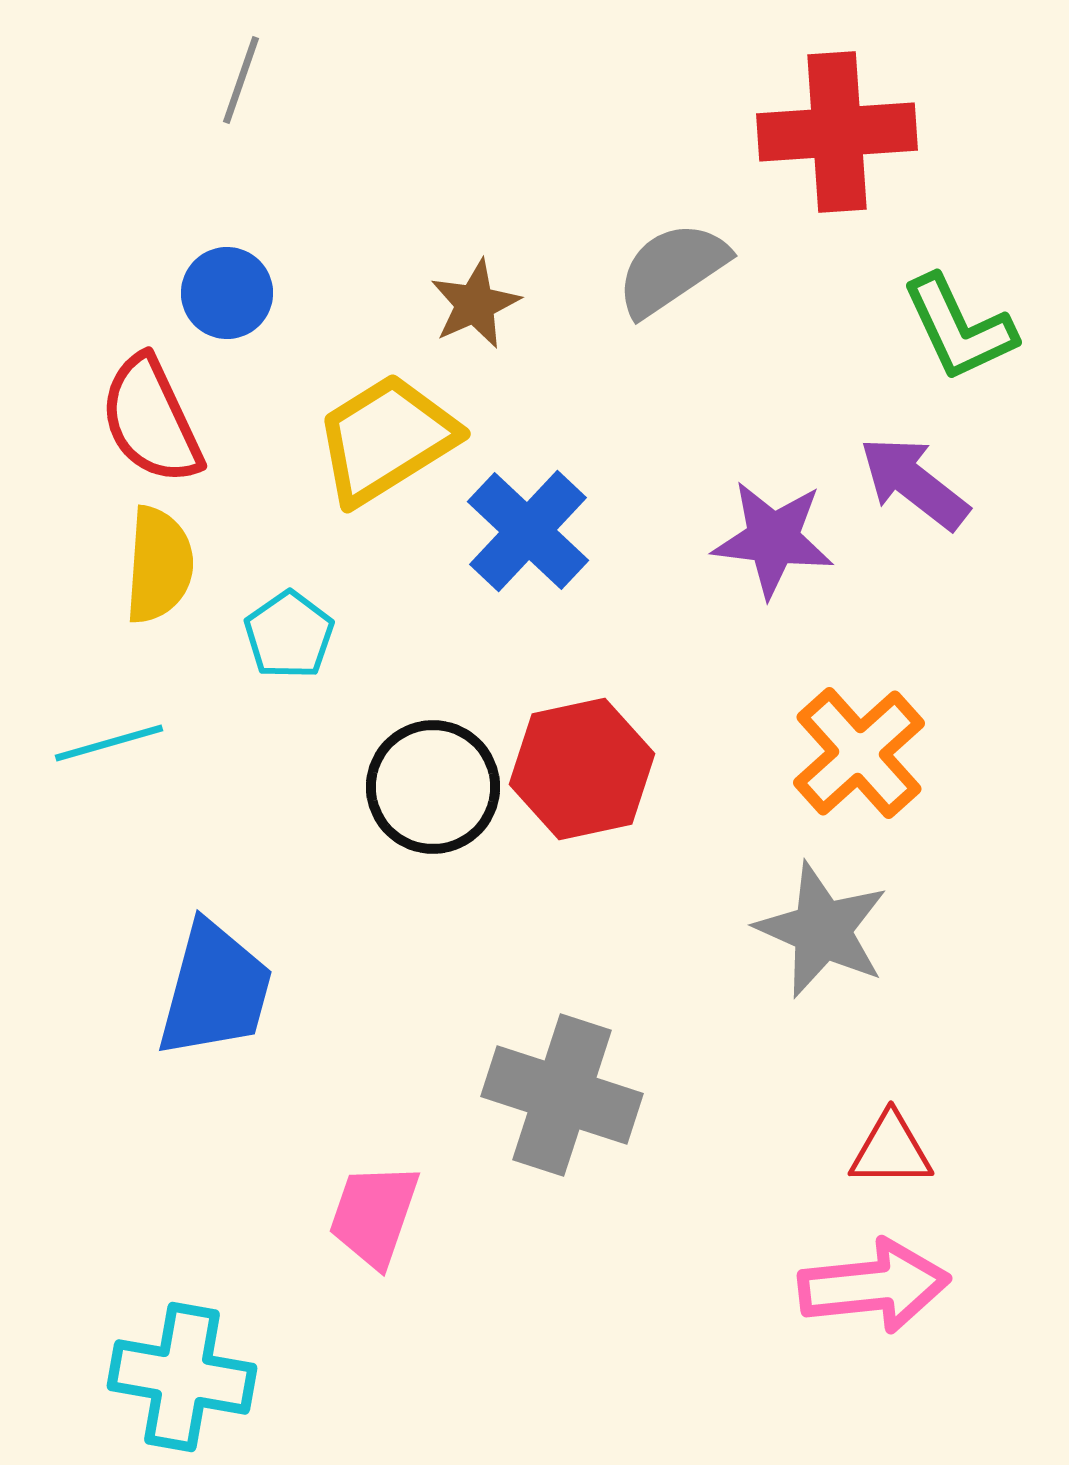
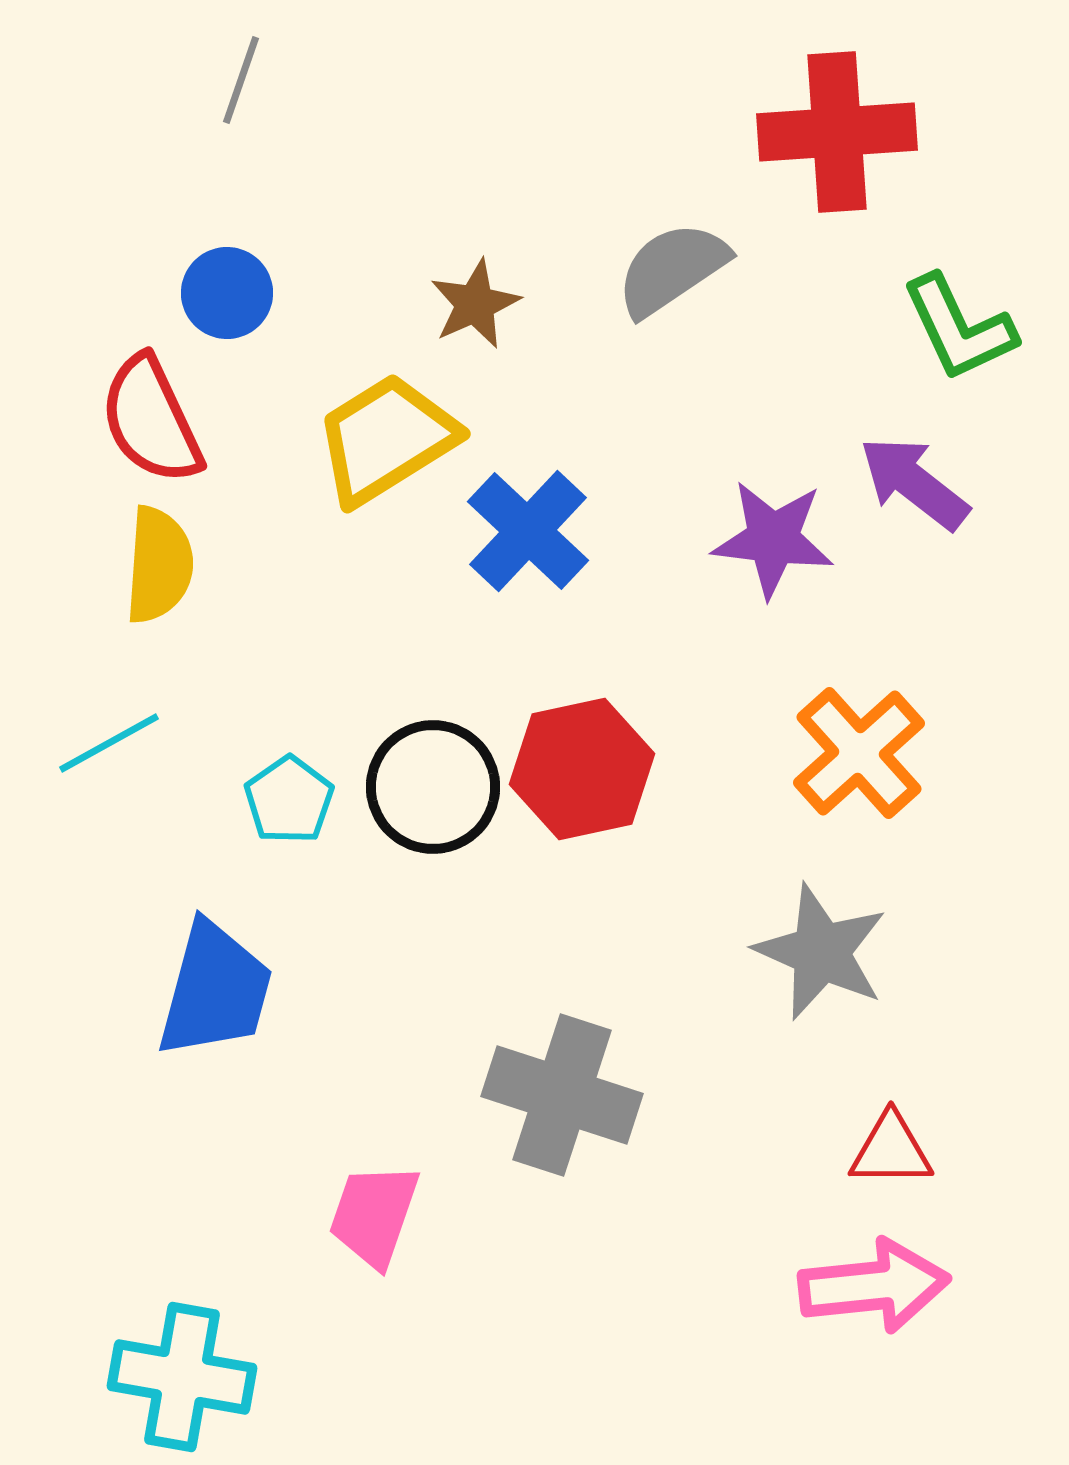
cyan pentagon: moved 165 px down
cyan line: rotated 13 degrees counterclockwise
gray star: moved 1 px left, 22 px down
